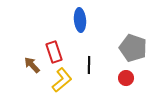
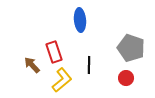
gray pentagon: moved 2 px left
